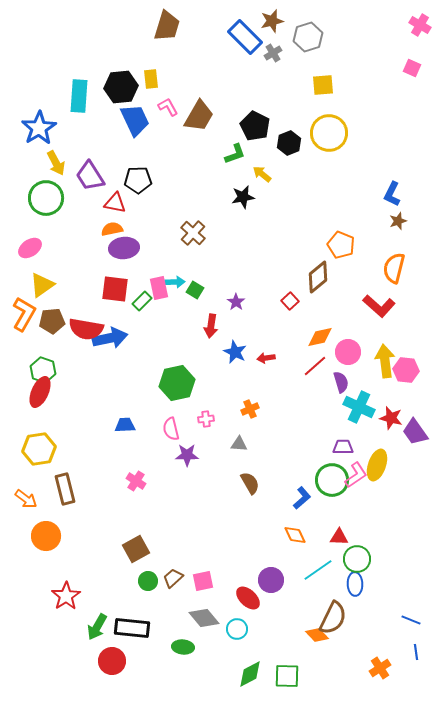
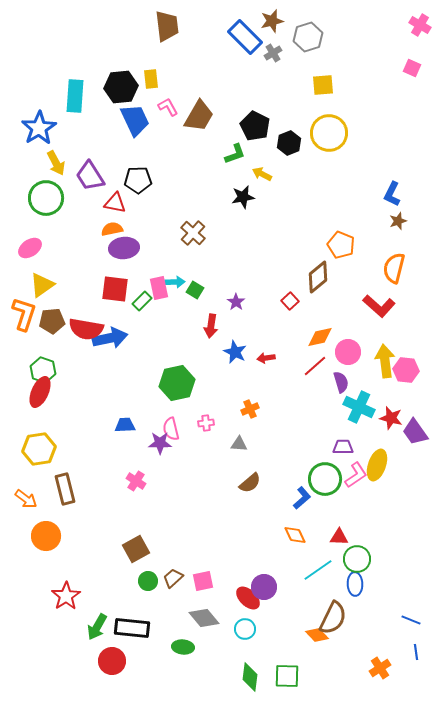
brown trapezoid at (167, 26): rotated 24 degrees counterclockwise
cyan rectangle at (79, 96): moved 4 px left
yellow arrow at (262, 174): rotated 12 degrees counterclockwise
orange L-shape at (24, 314): rotated 12 degrees counterclockwise
pink cross at (206, 419): moved 4 px down
purple star at (187, 455): moved 27 px left, 12 px up
green circle at (332, 480): moved 7 px left, 1 px up
brown semicircle at (250, 483): rotated 80 degrees clockwise
purple circle at (271, 580): moved 7 px left, 7 px down
cyan circle at (237, 629): moved 8 px right
green diamond at (250, 674): moved 3 px down; rotated 56 degrees counterclockwise
